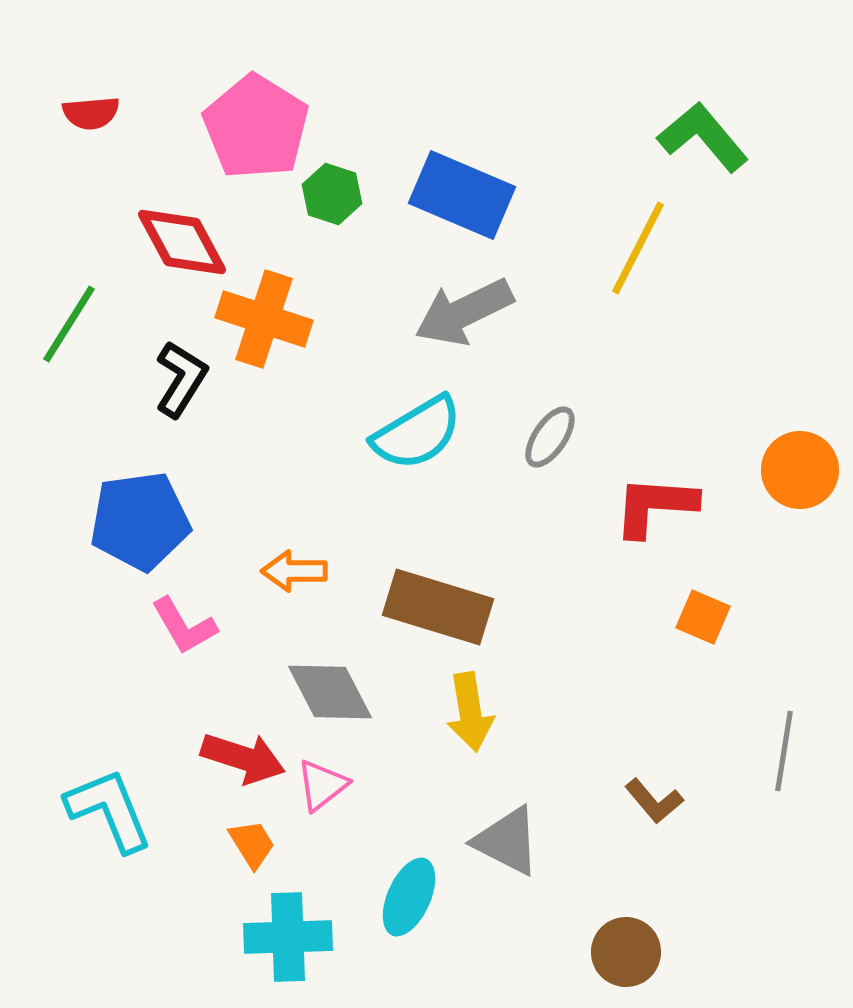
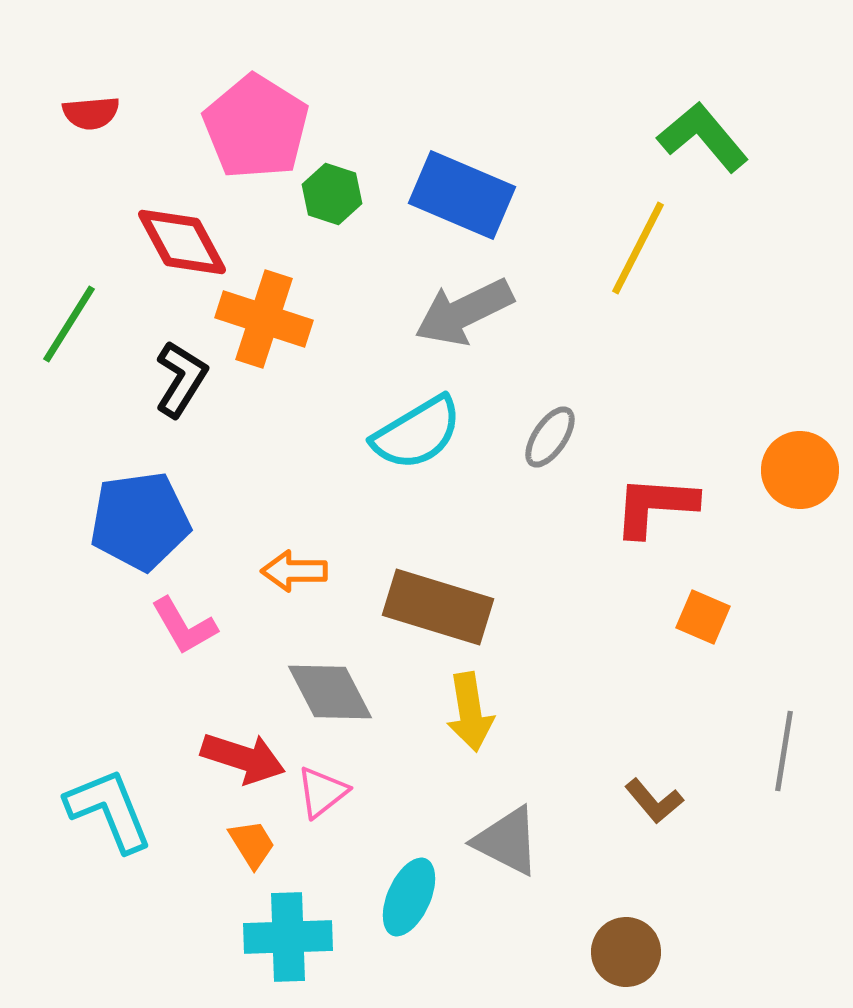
pink triangle: moved 7 px down
